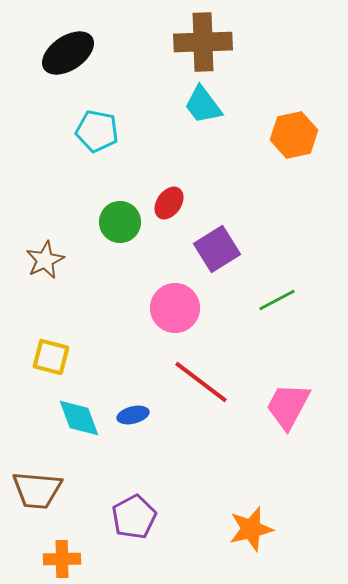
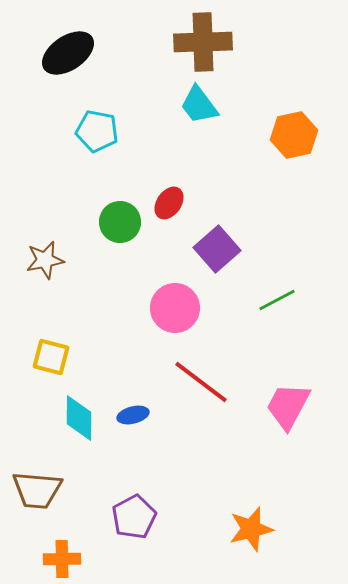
cyan trapezoid: moved 4 px left
purple square: rotated 9 degrees counterclockwise
brown star: rotated 15 degrees clockwise
cyan diamond: rotated 21 degrees clockwise
